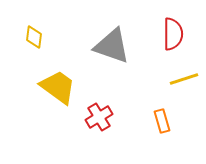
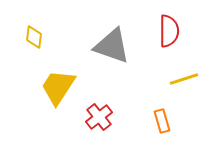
red semicircle: moved 4 px left, 3 px up
yellow trapezoid: rotated 93 degrees counterclockwise
red cross: rotated 8 degrees counterclockwise
